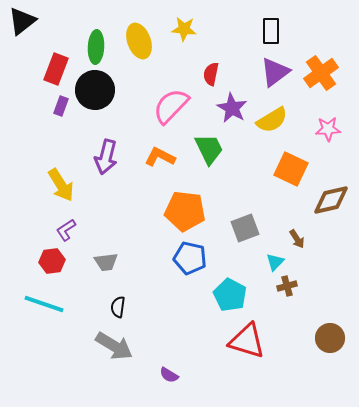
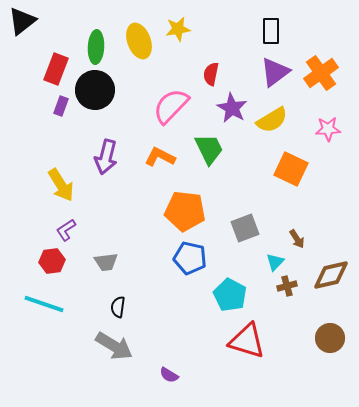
yellow star: moved 6 px left; rotated 15 degrees counterclockwise
brown diamond: moved 75 px down
